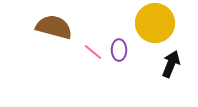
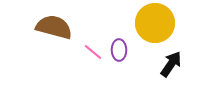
black arrow: rotated 12 degrees clockwise
